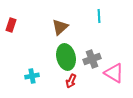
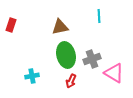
brown triangle: rotated 30 degrees clockwise
green ellipse: moved 2 px up
